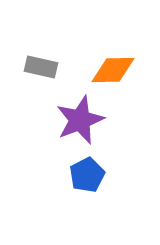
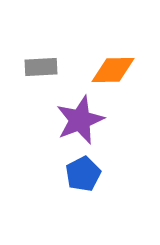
gray rectangle: rotated 16 degrees counterclockwise
blue pentagon: moved 4 px left, 1 px up
